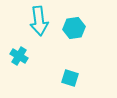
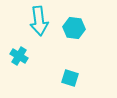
cyan hexagon: rotated 15 degrees clockwise
